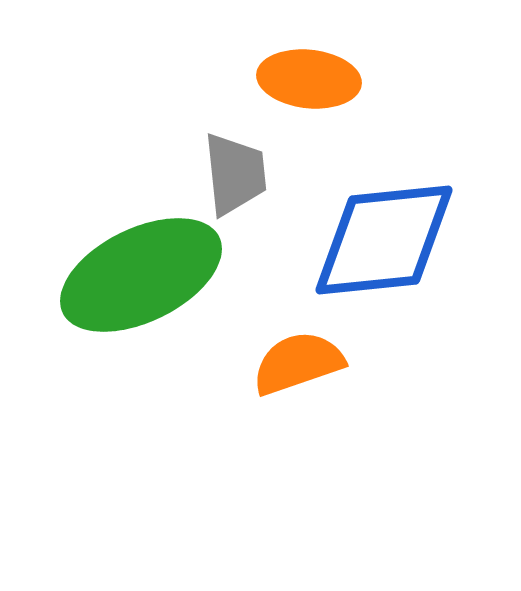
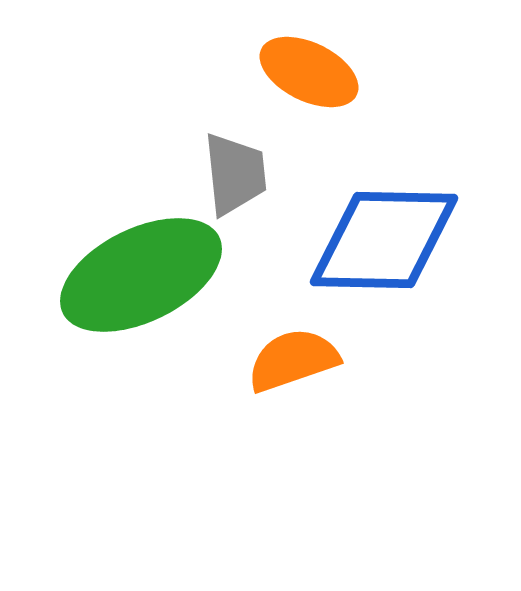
orange ellipse: moved 7 px up; rotated 20 degrees clockwise
blue diamond: rotated 7 degrees clockwise
orange semicircle: moved 5 px left, 3 px up
